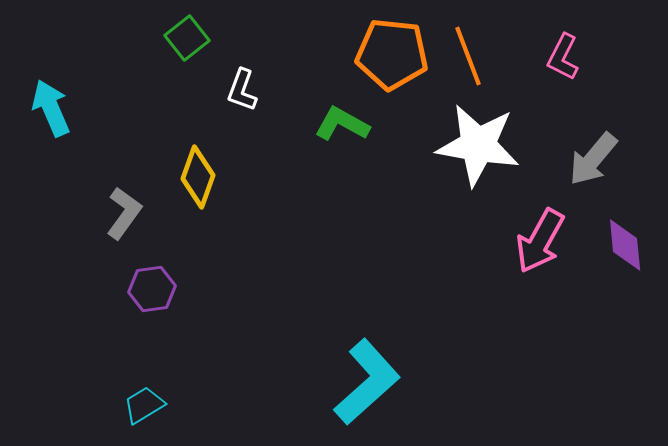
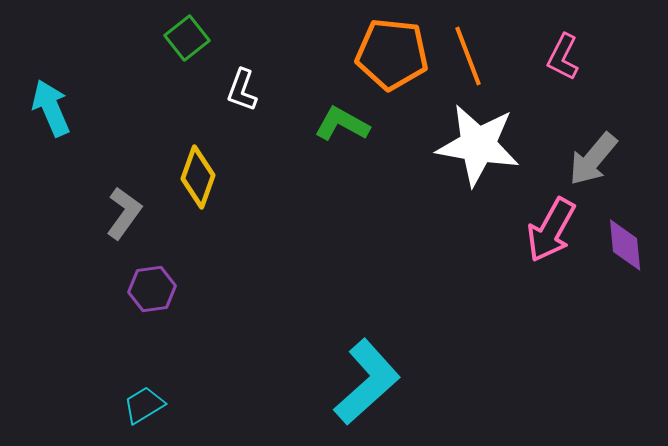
pink arrow: moved 11 px right, 11 px up
